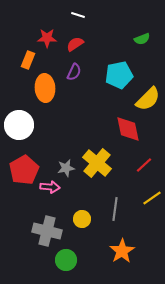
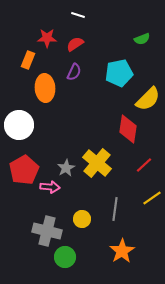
cyan pentagon: moved 2 px up
red diamond: rotated 20 degrees clockwise
gray star: rotated 18 degrees counterclockwise
green circle: moved 1 px left, 3 px up
